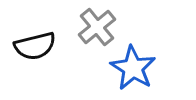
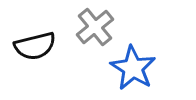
gray cross: moved 2 px left
